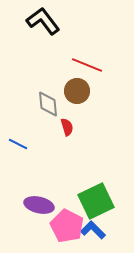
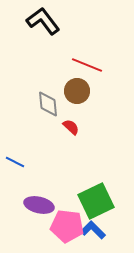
red semicircle: moved 4 px right; rotated 30 degrees counterclockwise
blue line: moved 3 px left, 18 px down
pink pentagon: rotated 20 degrees counterclockwise
